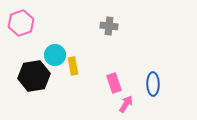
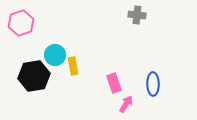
gray cross: moved 28 px right, 11 px up
